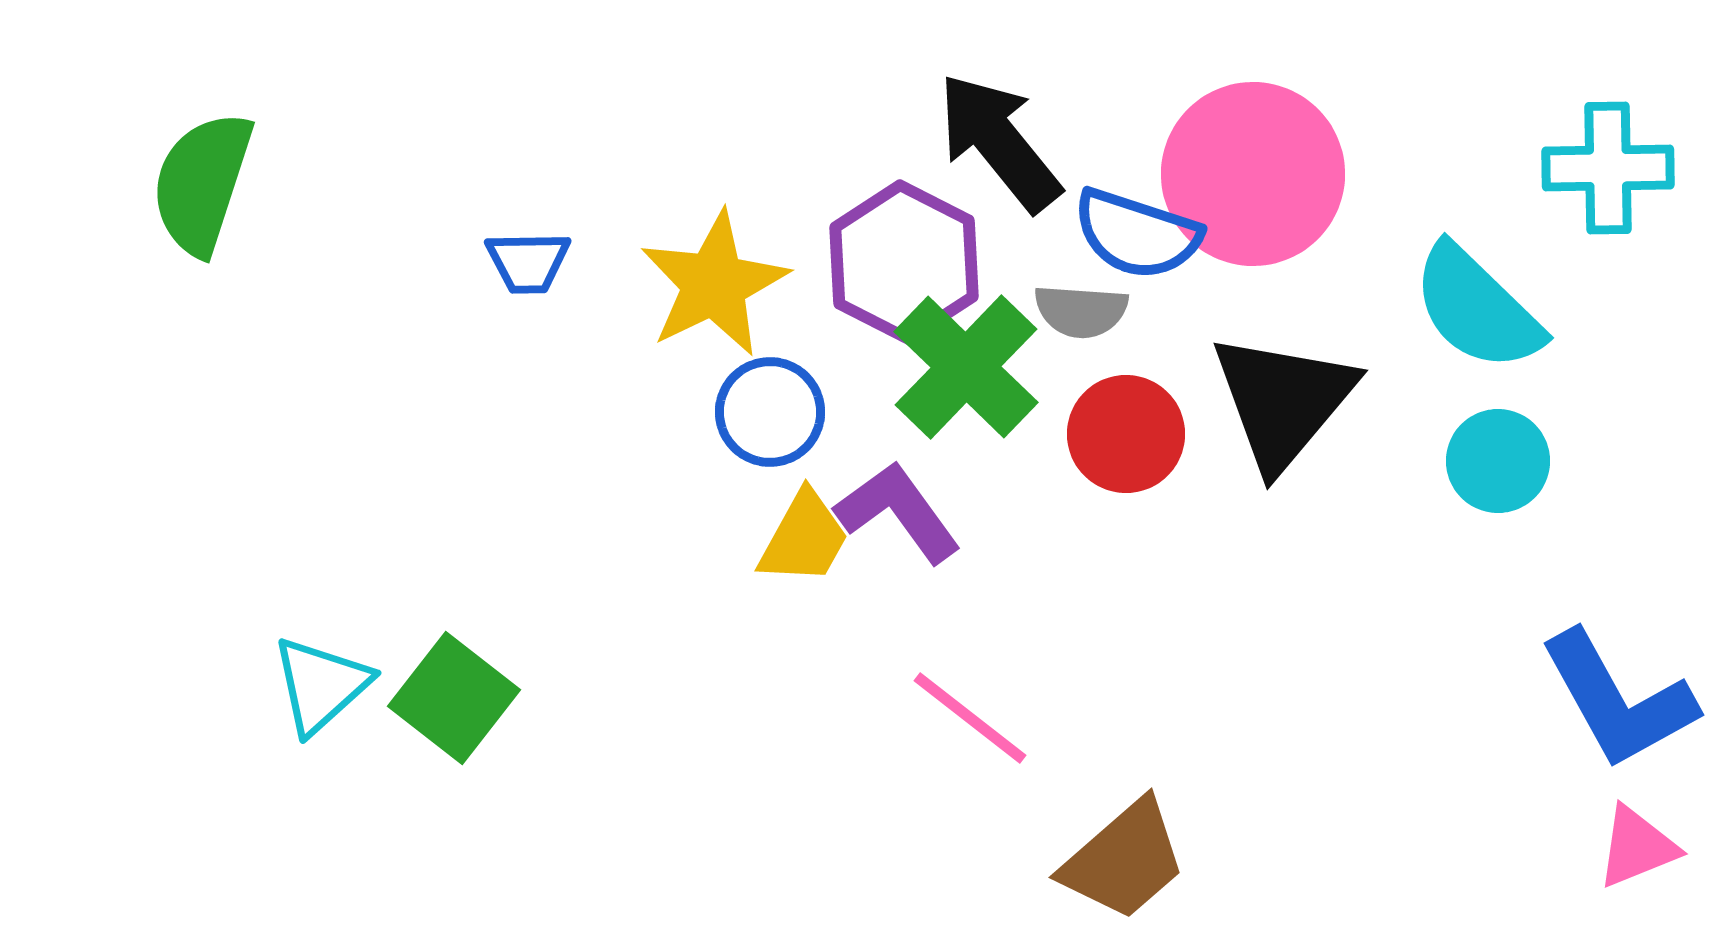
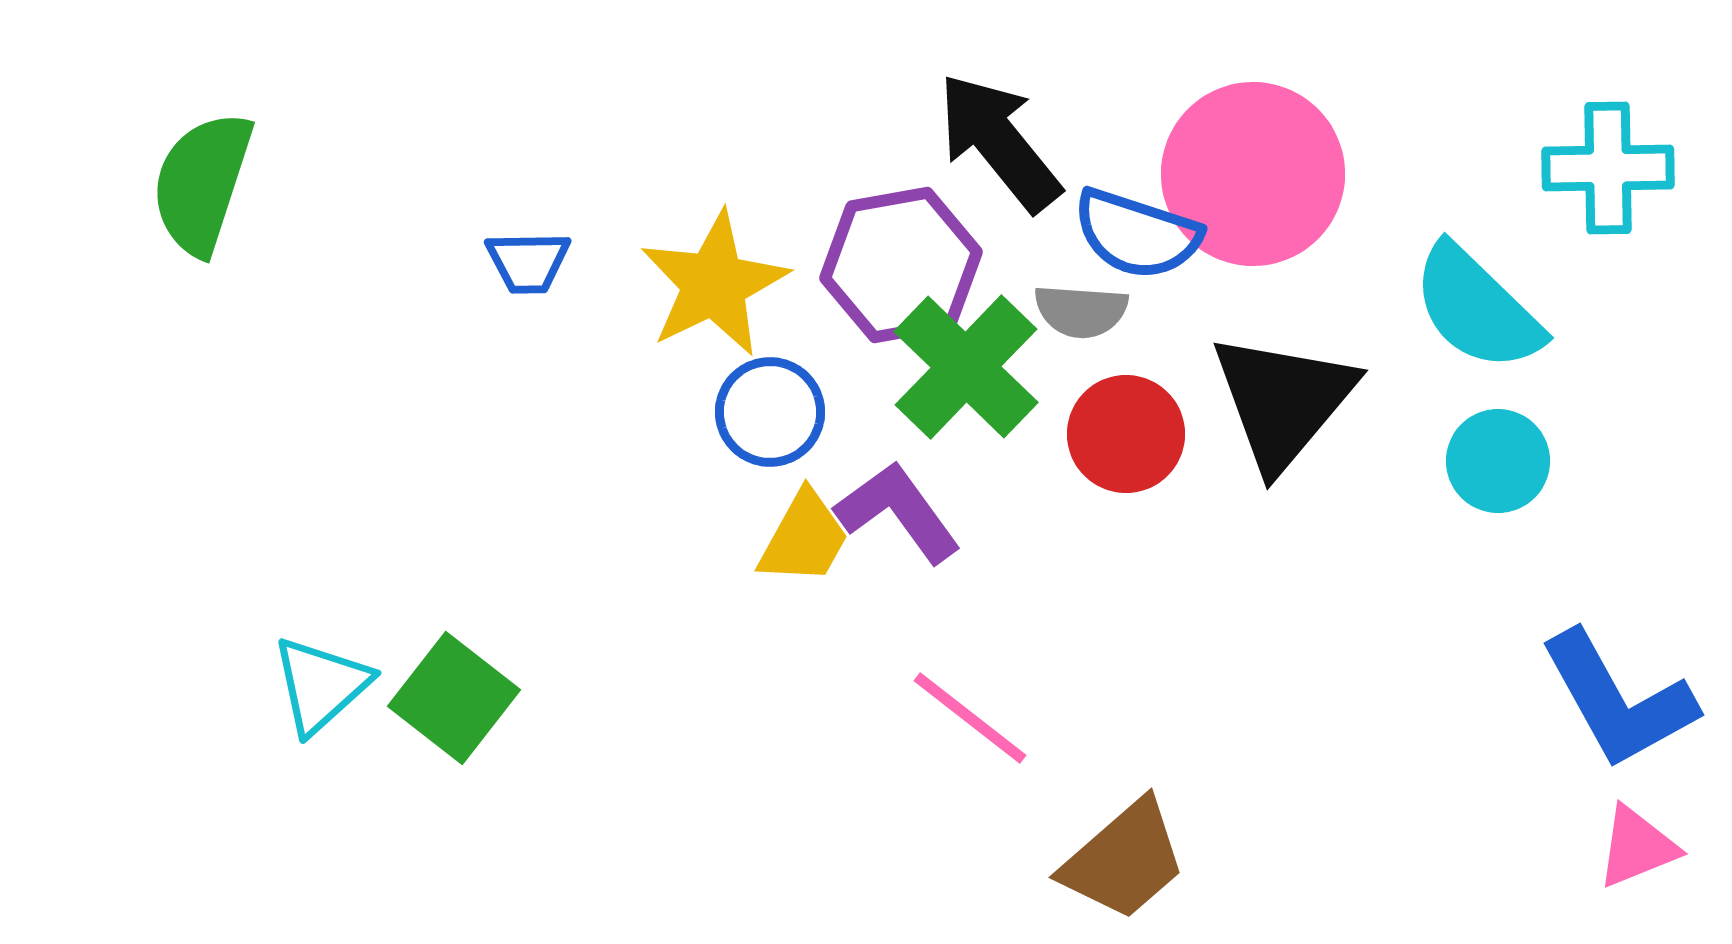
purple hexagon: moved 3 px left, 3 px down; rotated 23 degrees clockwise
